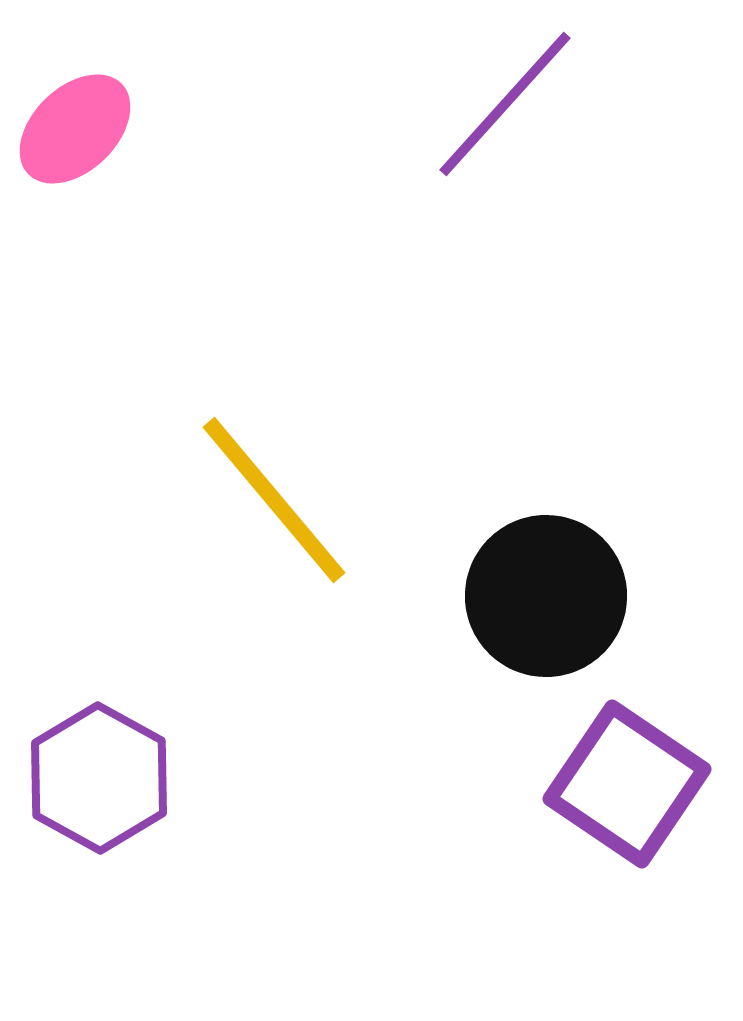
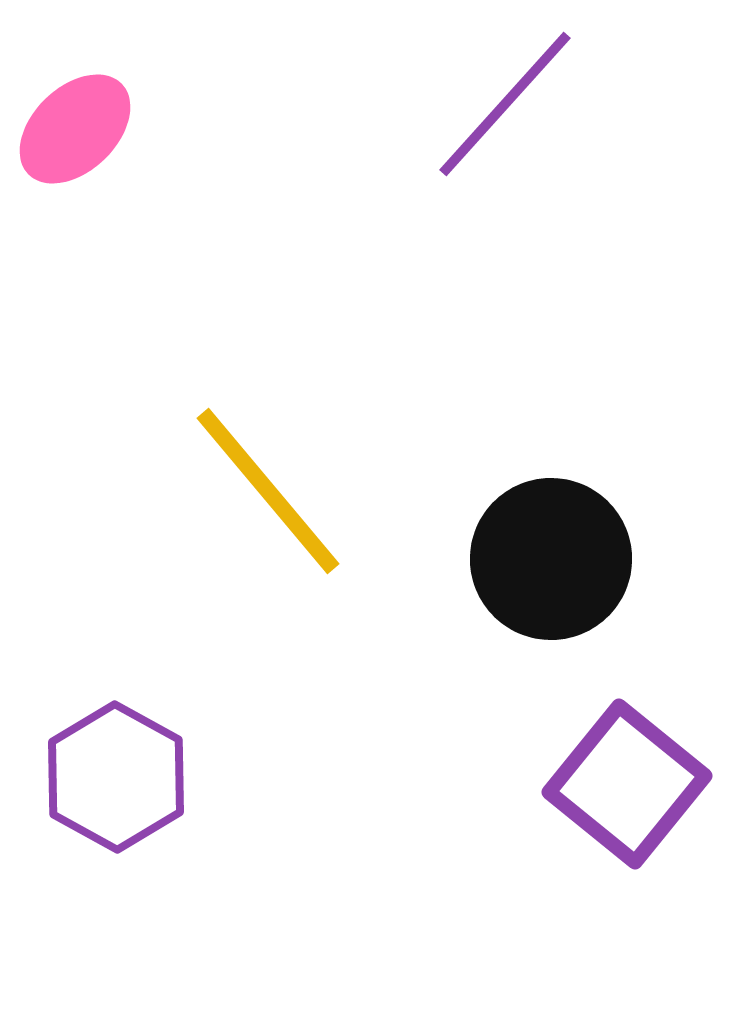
yellow line: moved 6 px left, 9 px up
black circle: moved 5 px right, 37 px up
purple hexagon: moved 17 px right, 1 px up
purple square: rotated 5 degrees clockwise
